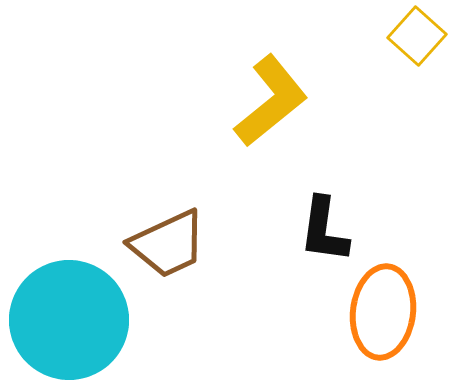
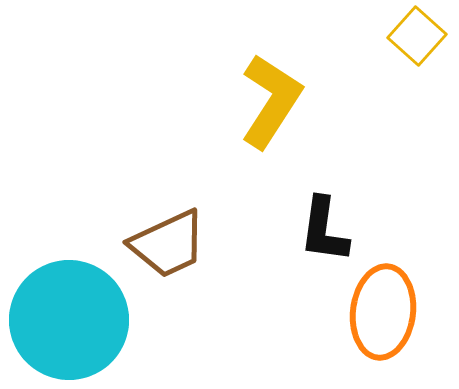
yellow L-shape: rotated 18 degrees counterclockwise
